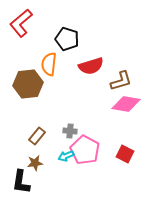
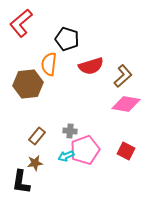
brown L-shape: moved 2 px right, 5 px up; rotated 25 degrees counterclockwise
pink pentagon: rotated 24 degrees clockwise
red square: moved 1 px right, 3 px up
